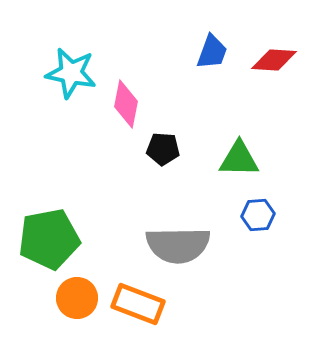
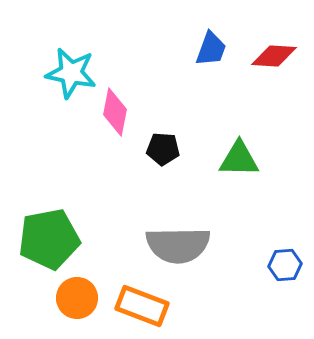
blue trapezoid: moved 1 px left, 3 px up
red diamond: moved 4 px up
pink diamond: moved 11 px left, 8 px down
blue hexagon: moved 27 px right, 50 px down
orange rectangle: moved 4 px right, 2 px down
